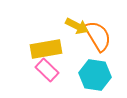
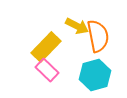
orange semicircle: rotated 20 degrees clockwise
yellow rectangle: moved 2 px up; rotated 36 degrees counterclockwise
cyan hexagon: rotated 24 degrees counterclockwise
